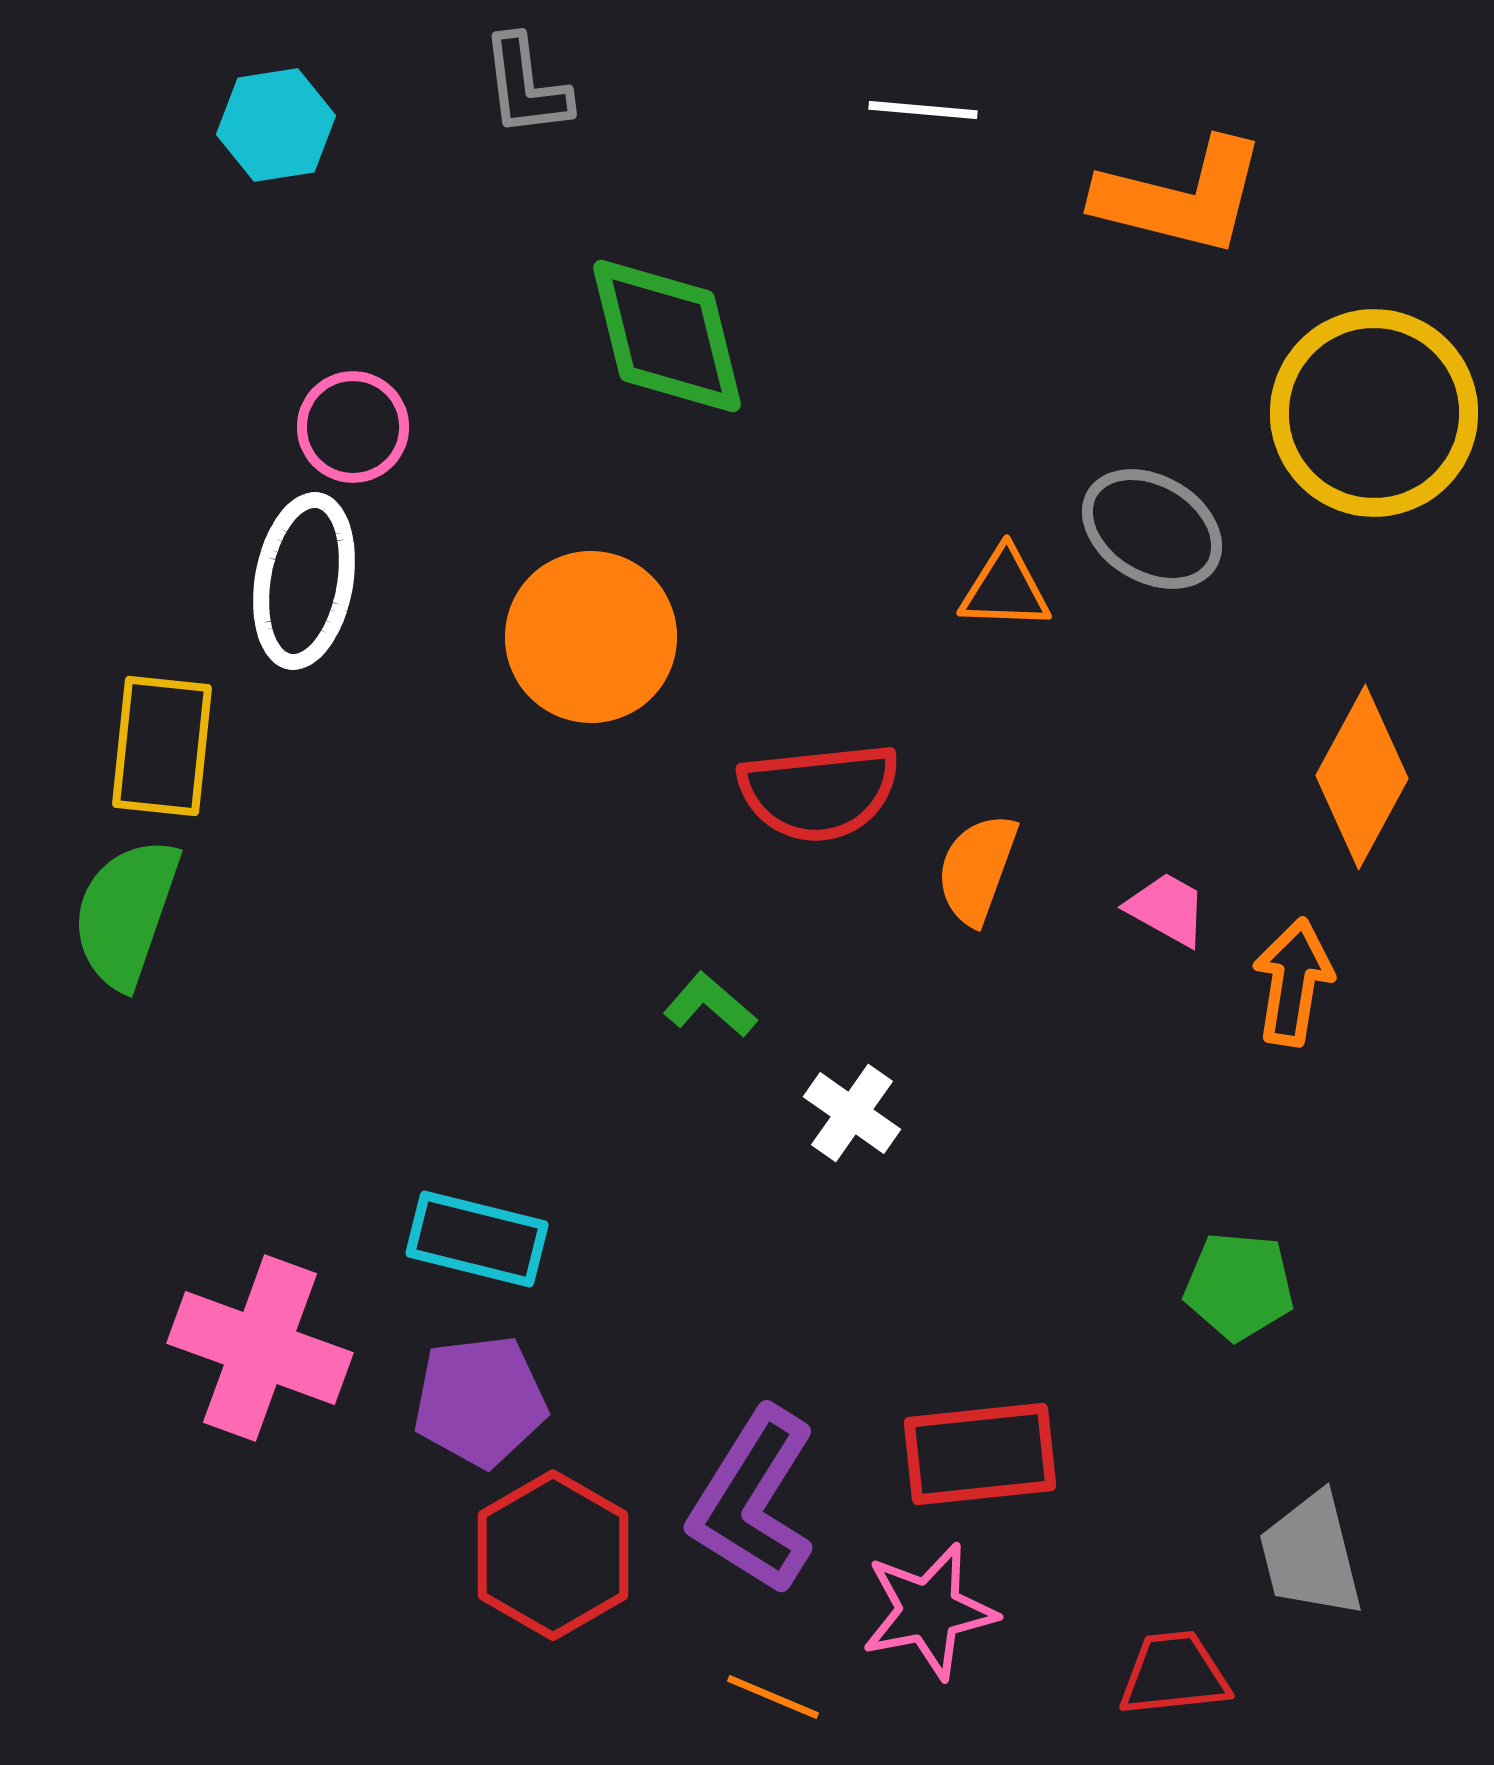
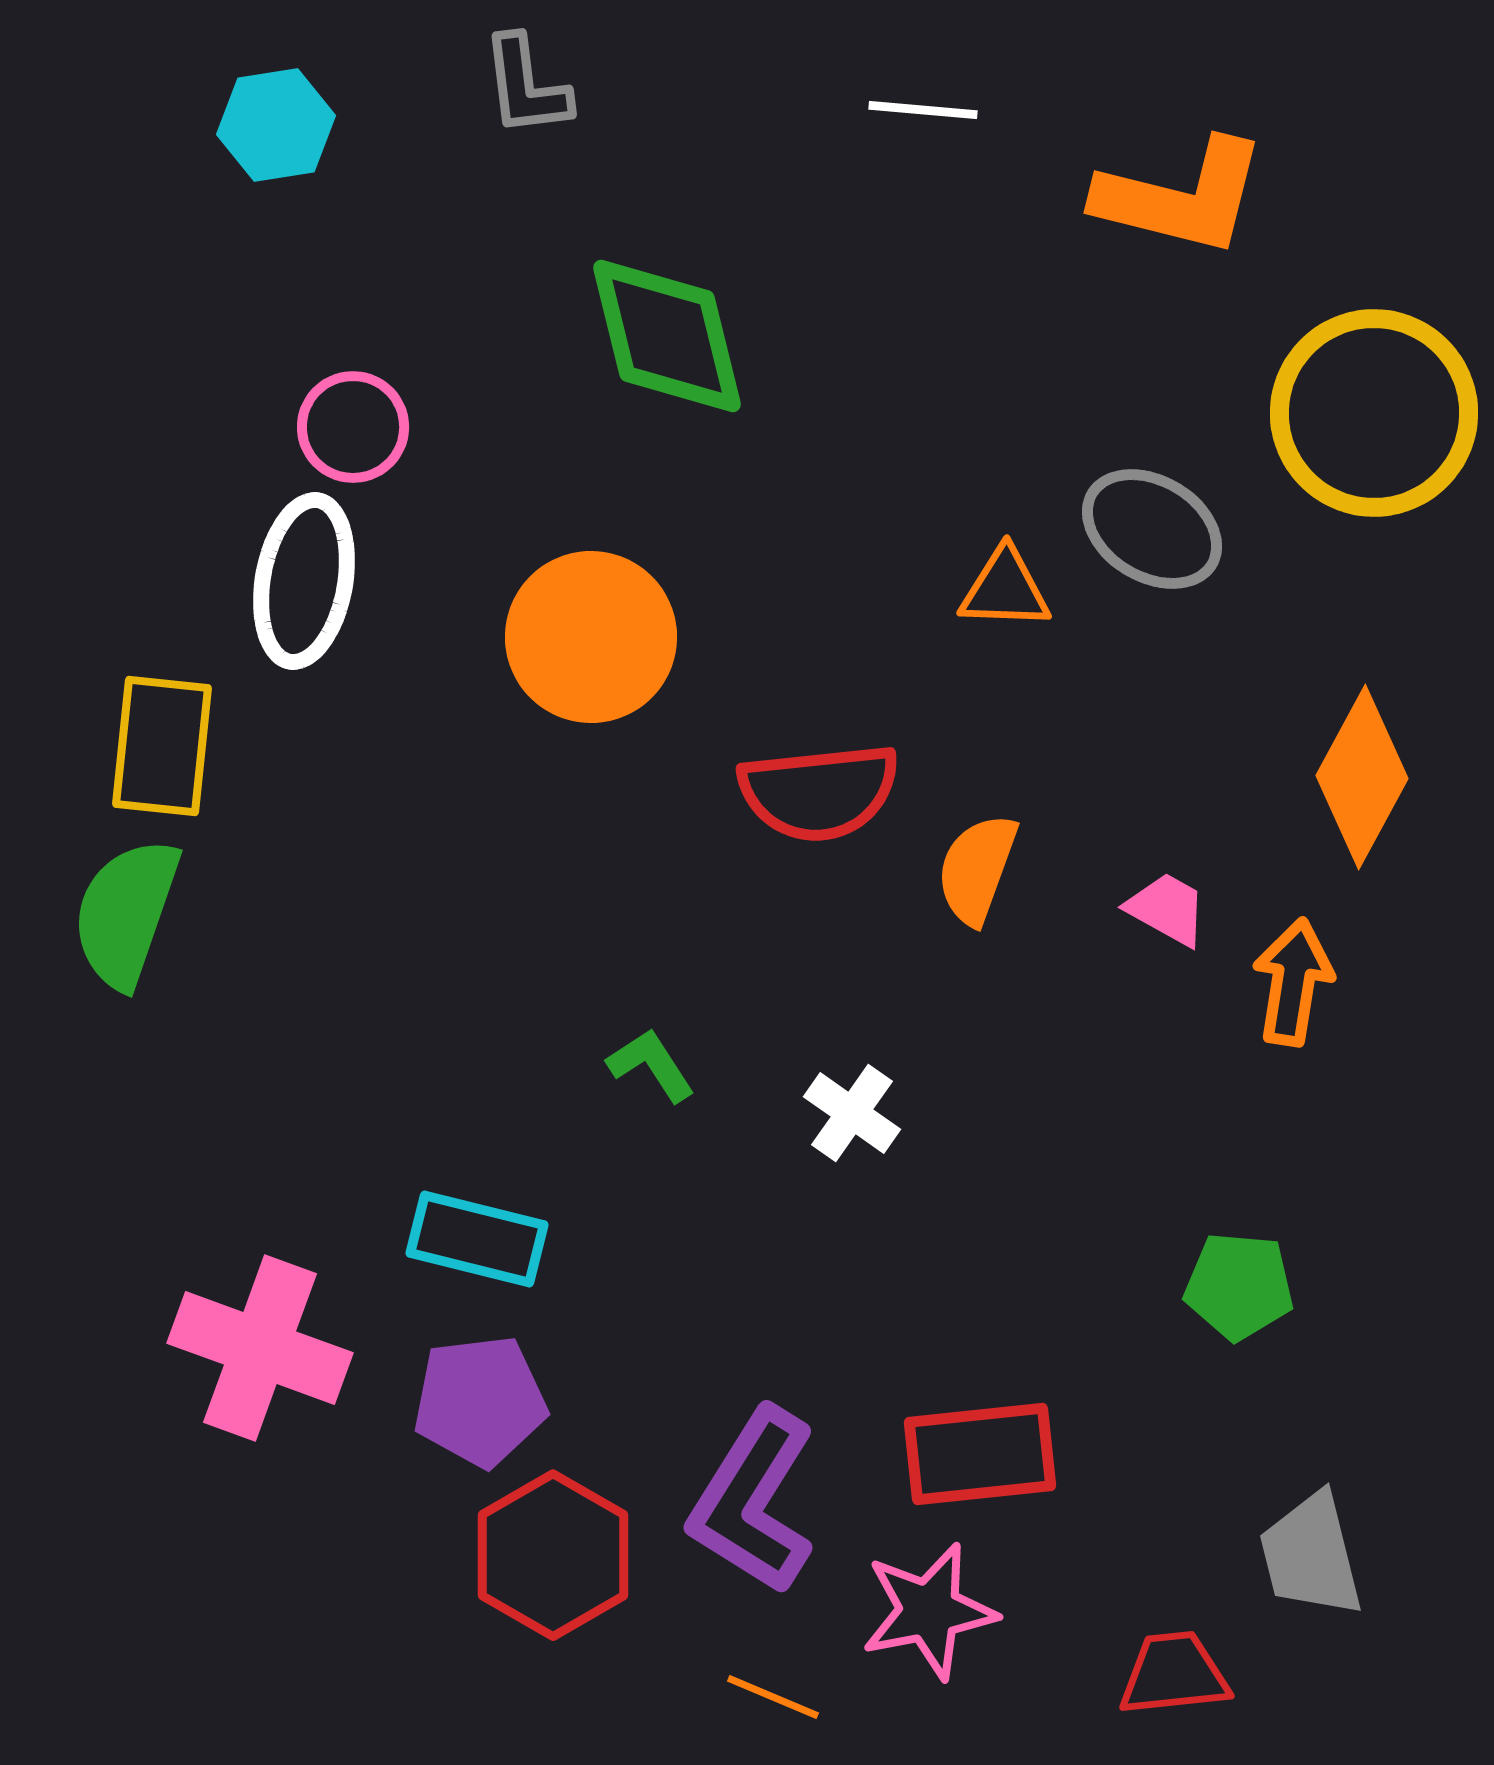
green L-shape: moved 59 px left, 60 px down; rotated 16 degrees clockwise
